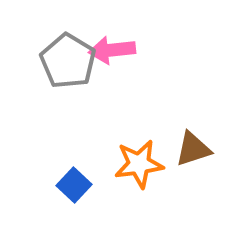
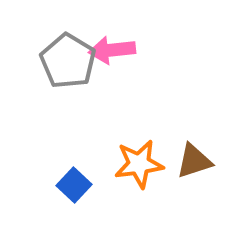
brown triangle: moved 1 px right, 12 px down
